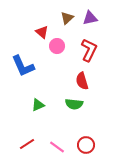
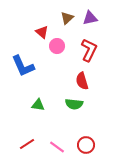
green triangle: rotated 32 degrees clockwise
